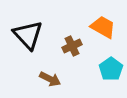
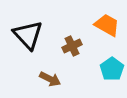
orange trapezoid: moved 4 px right, 2 px up
cyan pentagon: moved 1 px right
